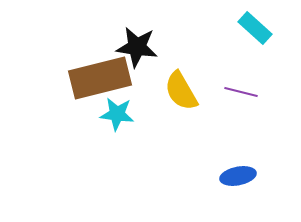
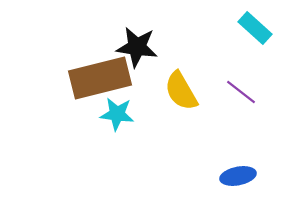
purple line: rotated 24 degrees clockwise
